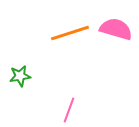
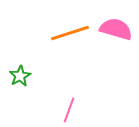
green star: rotated 20 degrees counterclockwise
